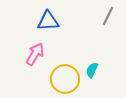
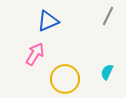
blue triangle: rotated 20 degrees counterclockwise
cyan semicircle: moved 15 px right, 2 px down
